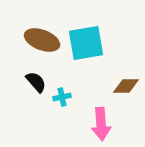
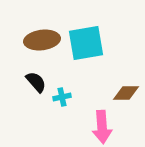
brown ellipse: rotated 28 degrees counterclockwise
brown diamond: moved 7 px down
pink arrow: moved 1 px right, 3 px down
